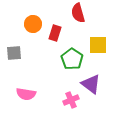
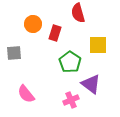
green pentagon: moved 2 px left, 3 px down
pink semicircle: rotated 42 degrees clockwise
